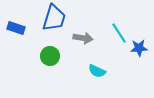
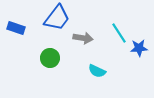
blue trapezoid: moved 3 px right; rotated 20 degrees clockwise
green circle: moved 2 px down
